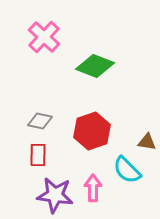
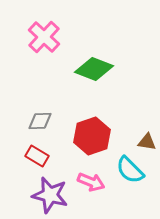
green diamond: moved 1 px left, 3 px down
gray diamond: rotated 15 degrees counterclockwise
red hexagon: moved 5 px down
red rectangle: moved 1 px left, 1 px down; rotated 60 degrees counterclockwise
cyan semicircle: moved 3 px right
pink arrow: moved 2 px left, 6 px up; rotated 112 degrees clockwise
purple star: moved 5 px left; rotated 6 degrees clockwise
